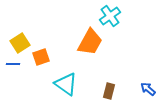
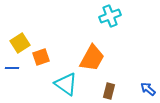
cyan cross: rotated 15 degrees clockwise
orange trapezoid: moved 2 px right, 16 px down
blue line: moved 1 px left, 4 px down
